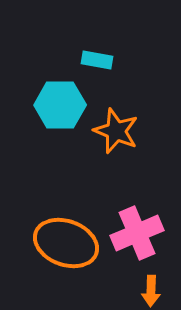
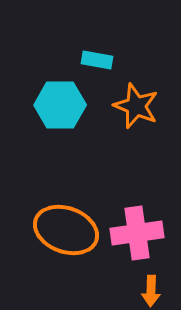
orange star: moved 20 px right, 25 px up
pink cross: rotated 15 degrees clockwise
orange ellipse: moved 13 px up
